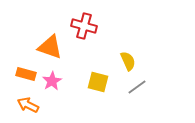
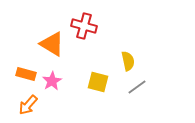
orange triangle: moved 2 px right, 3 px up; rotated 12 degrees clockwise
yellow semicircle: rotated 12 degrees clockwise
orange arrow: rotated 75 degrees counterclockwise
